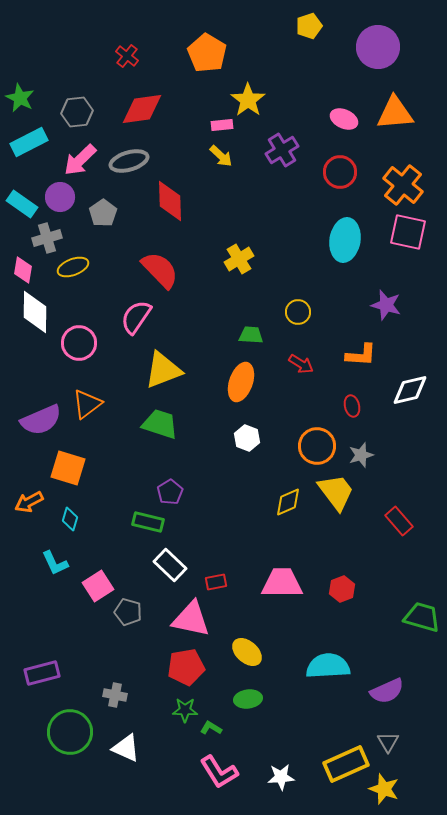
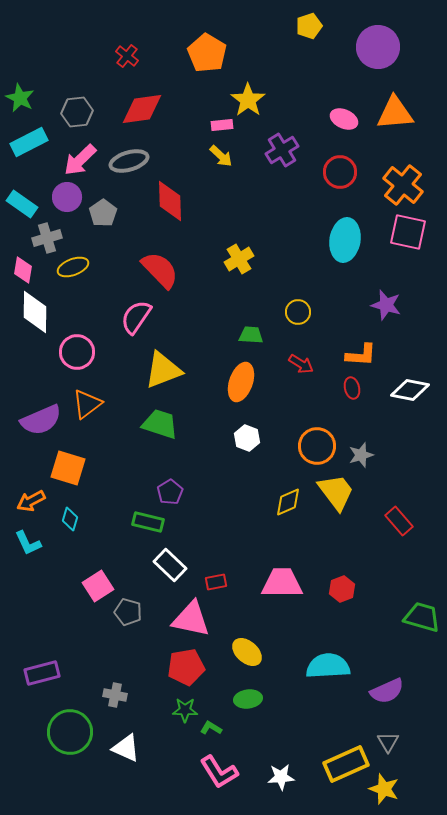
purple circle at (60, 197): moved 7 px right
pink circle at (79, 343): moved 2 px left, 9 px down
white diamond at (410, 390): rotated 24 degrees clockwise
red ellipse at (352, 406): moved 18 px up
orange arrow at (29, 502): moved 2 px right, 1 px up
cyan L-shape at (55, 563): moved 27 px left, 20 px up
